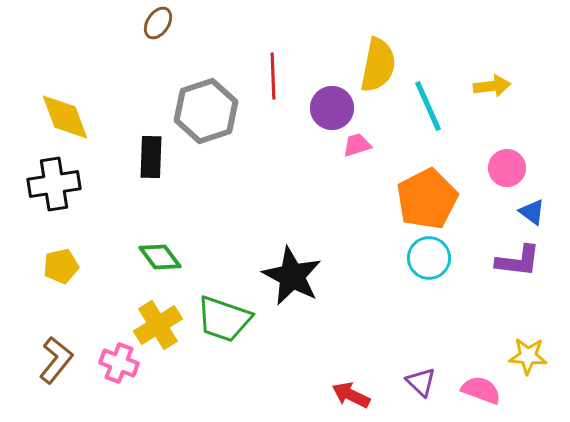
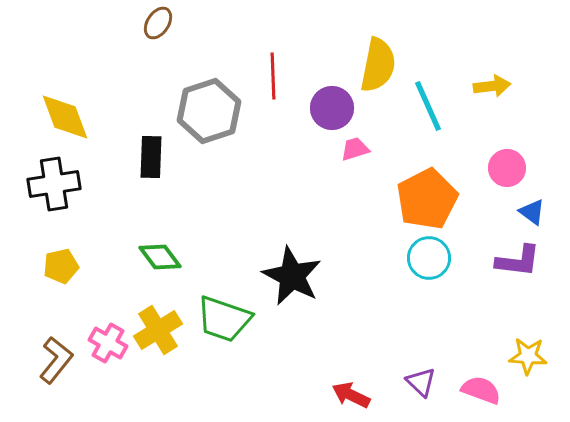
gray hexagon: moved 3 px right
pink trapezoid: moved 2 px left, 4 px down
yellow cross: moved 5 px down
pink cross: moved 11 px left, 20 px up; rotated 9 degrees clockwise
